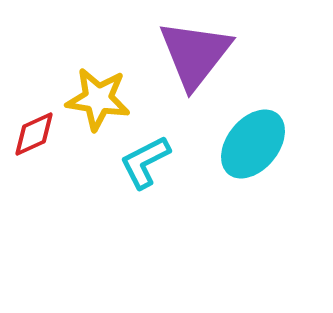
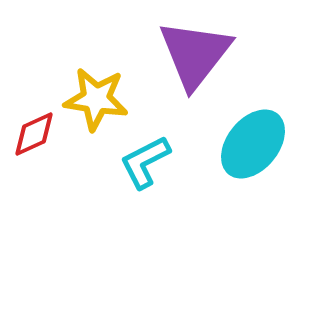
yellow star: moved 2 px left
